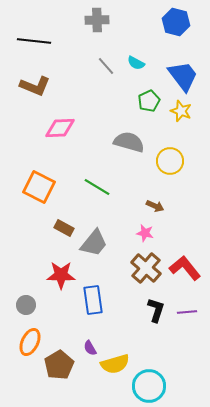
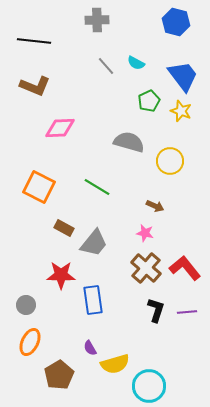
brown pentagon: moved 10 px down
